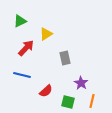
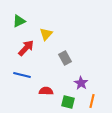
green triangle: moved 1 px left
yellow triangle: rotated 16 degrees counterclockwise
gray rectangle: rotated 16 degrees counterclockwise
red semicircle: rotated 136 degrees counterclockwise
